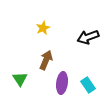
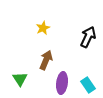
black arrow: rotated 135 degrees clockwise
